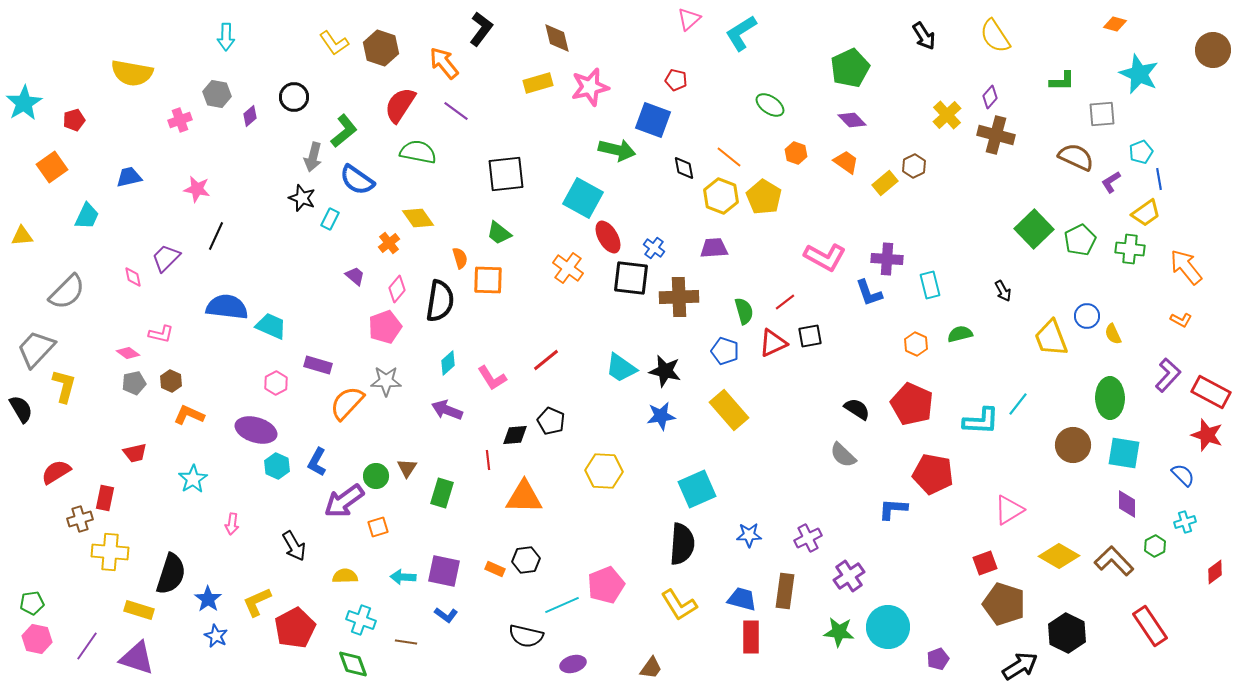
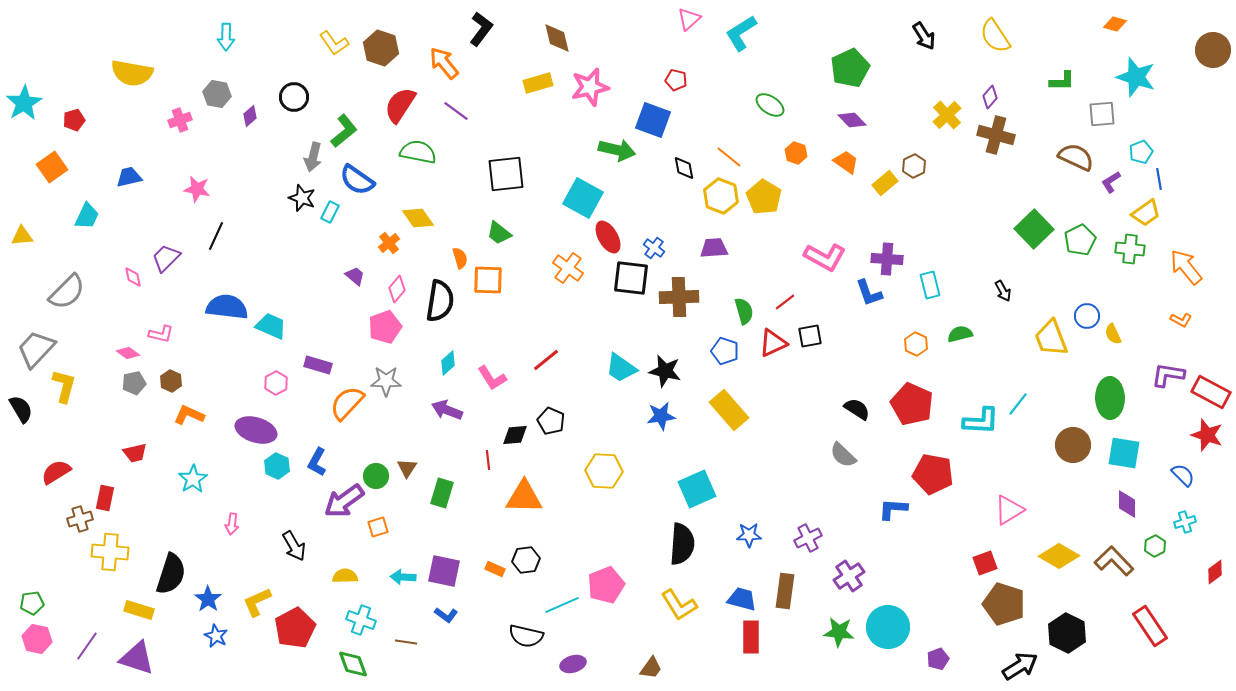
cyan star at (1139, 74): moved 3 px left, 3 px down; rotated 6 degrees counterclockwise
cyan rectangle at (330, 219): moved 7 px up
purple L-shape at (1168, 375): rotated 124 degrees counterclockwise
